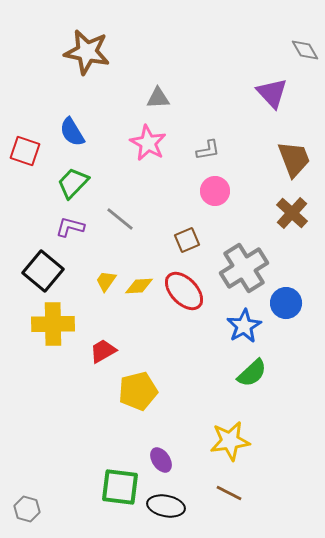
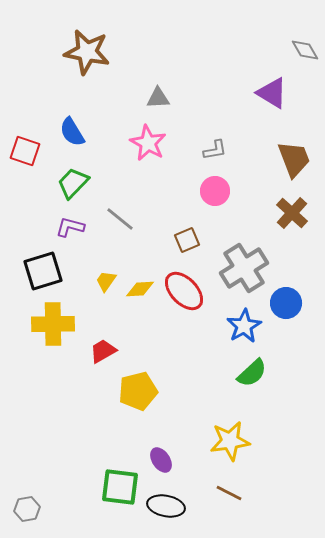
purple triangle: rotated 16 degrees counterclockwise
gray L-shape: moved 7 px right
black square: rotated 33 degrees clockwise
yellow diamond: moved 1 px right, 3 px down
gray hexagon: rotated 25 degrees counterclockwise
